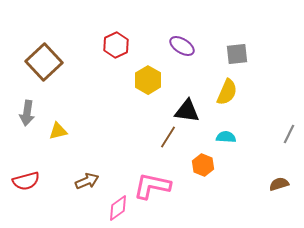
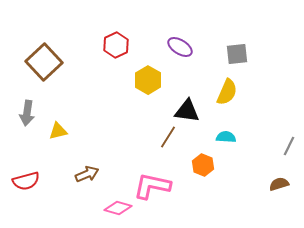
purple ellipse: moved 2 px left, 1 px down
gray line: moved 12 px down
brown arrow: moved 7 px up
pink diamond: rotated 52 degrees clockwise
